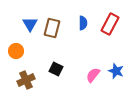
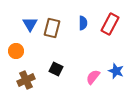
pink semicircle: moved 2 px down
